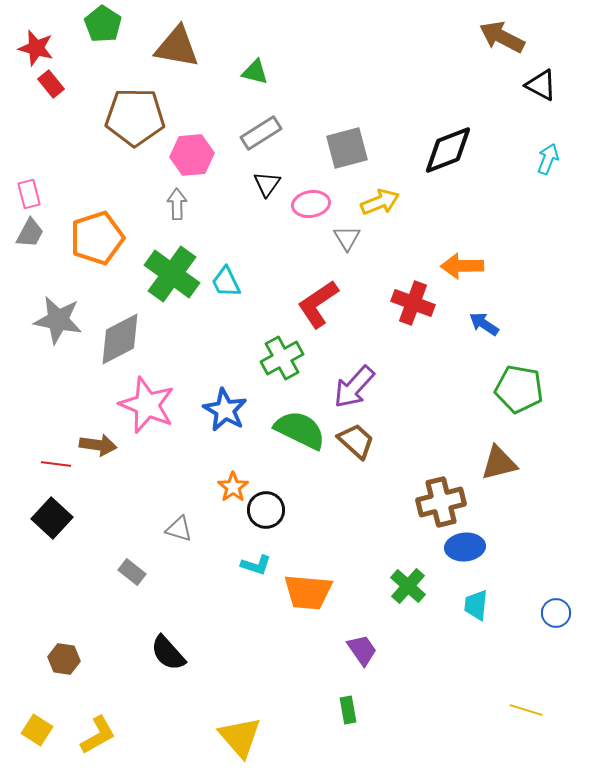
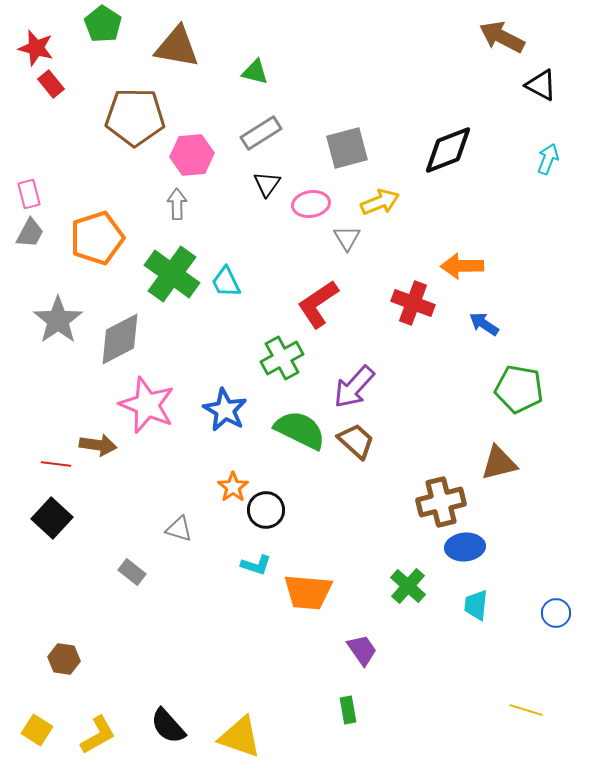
gray star at (58, 320): rotated 27 degrees clockwise
black semicircle at (168, 653): moved 73 px down
yellow triangle at (240, 737): rotated 30 degrees counterclockwise
